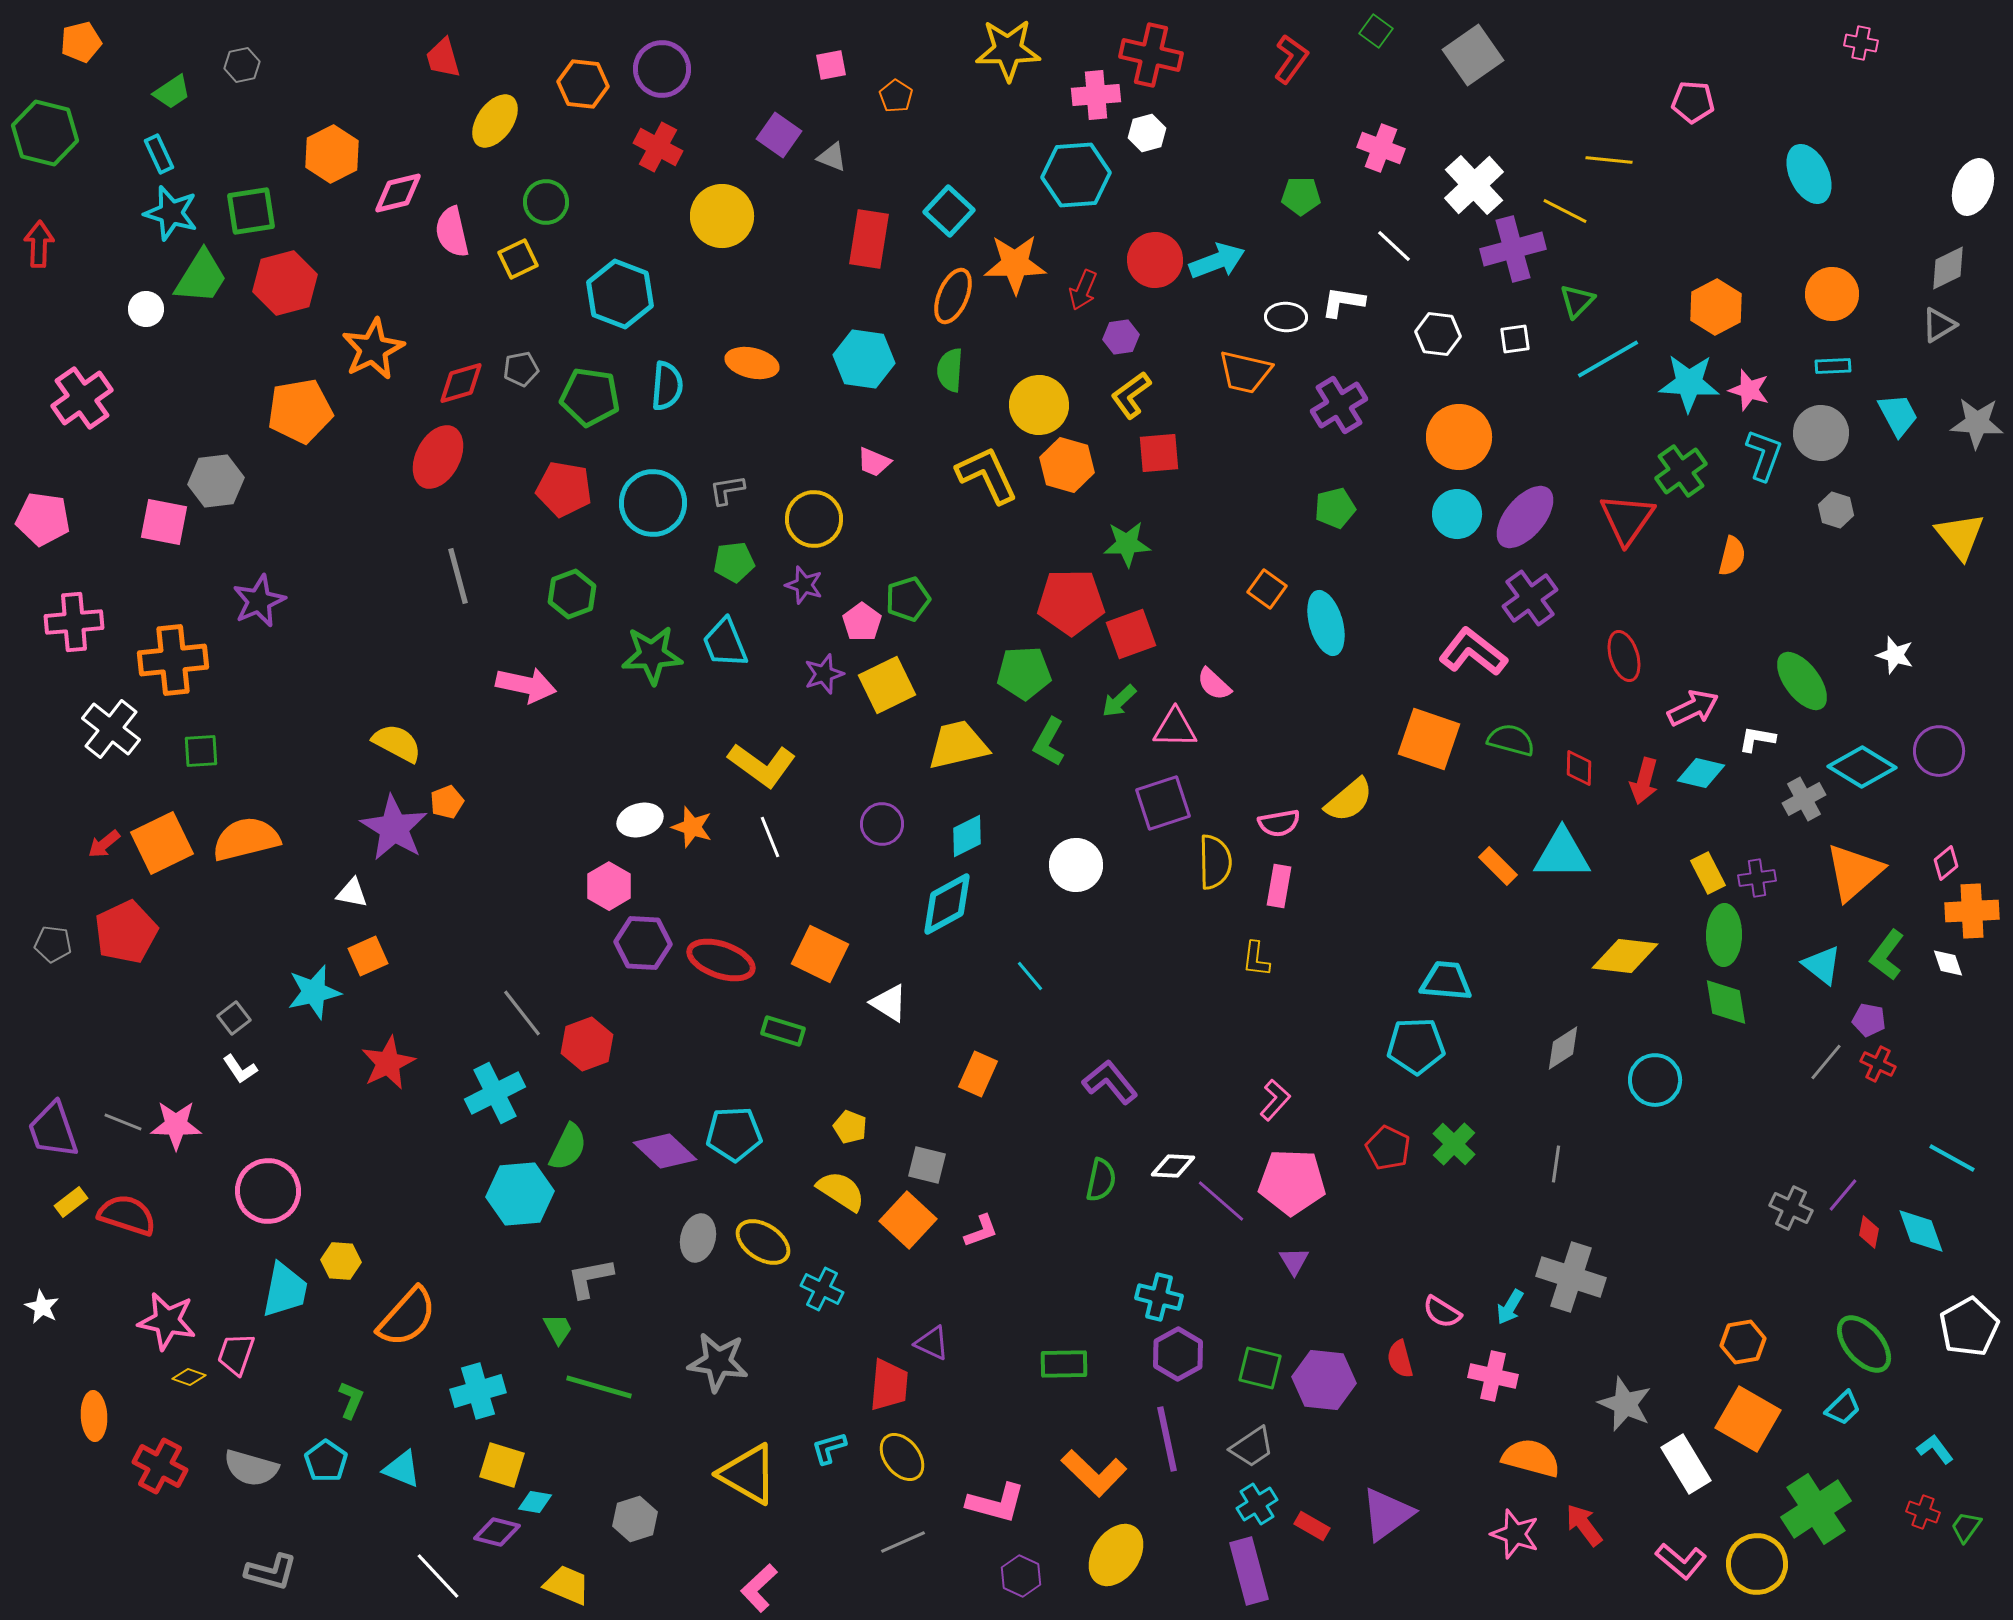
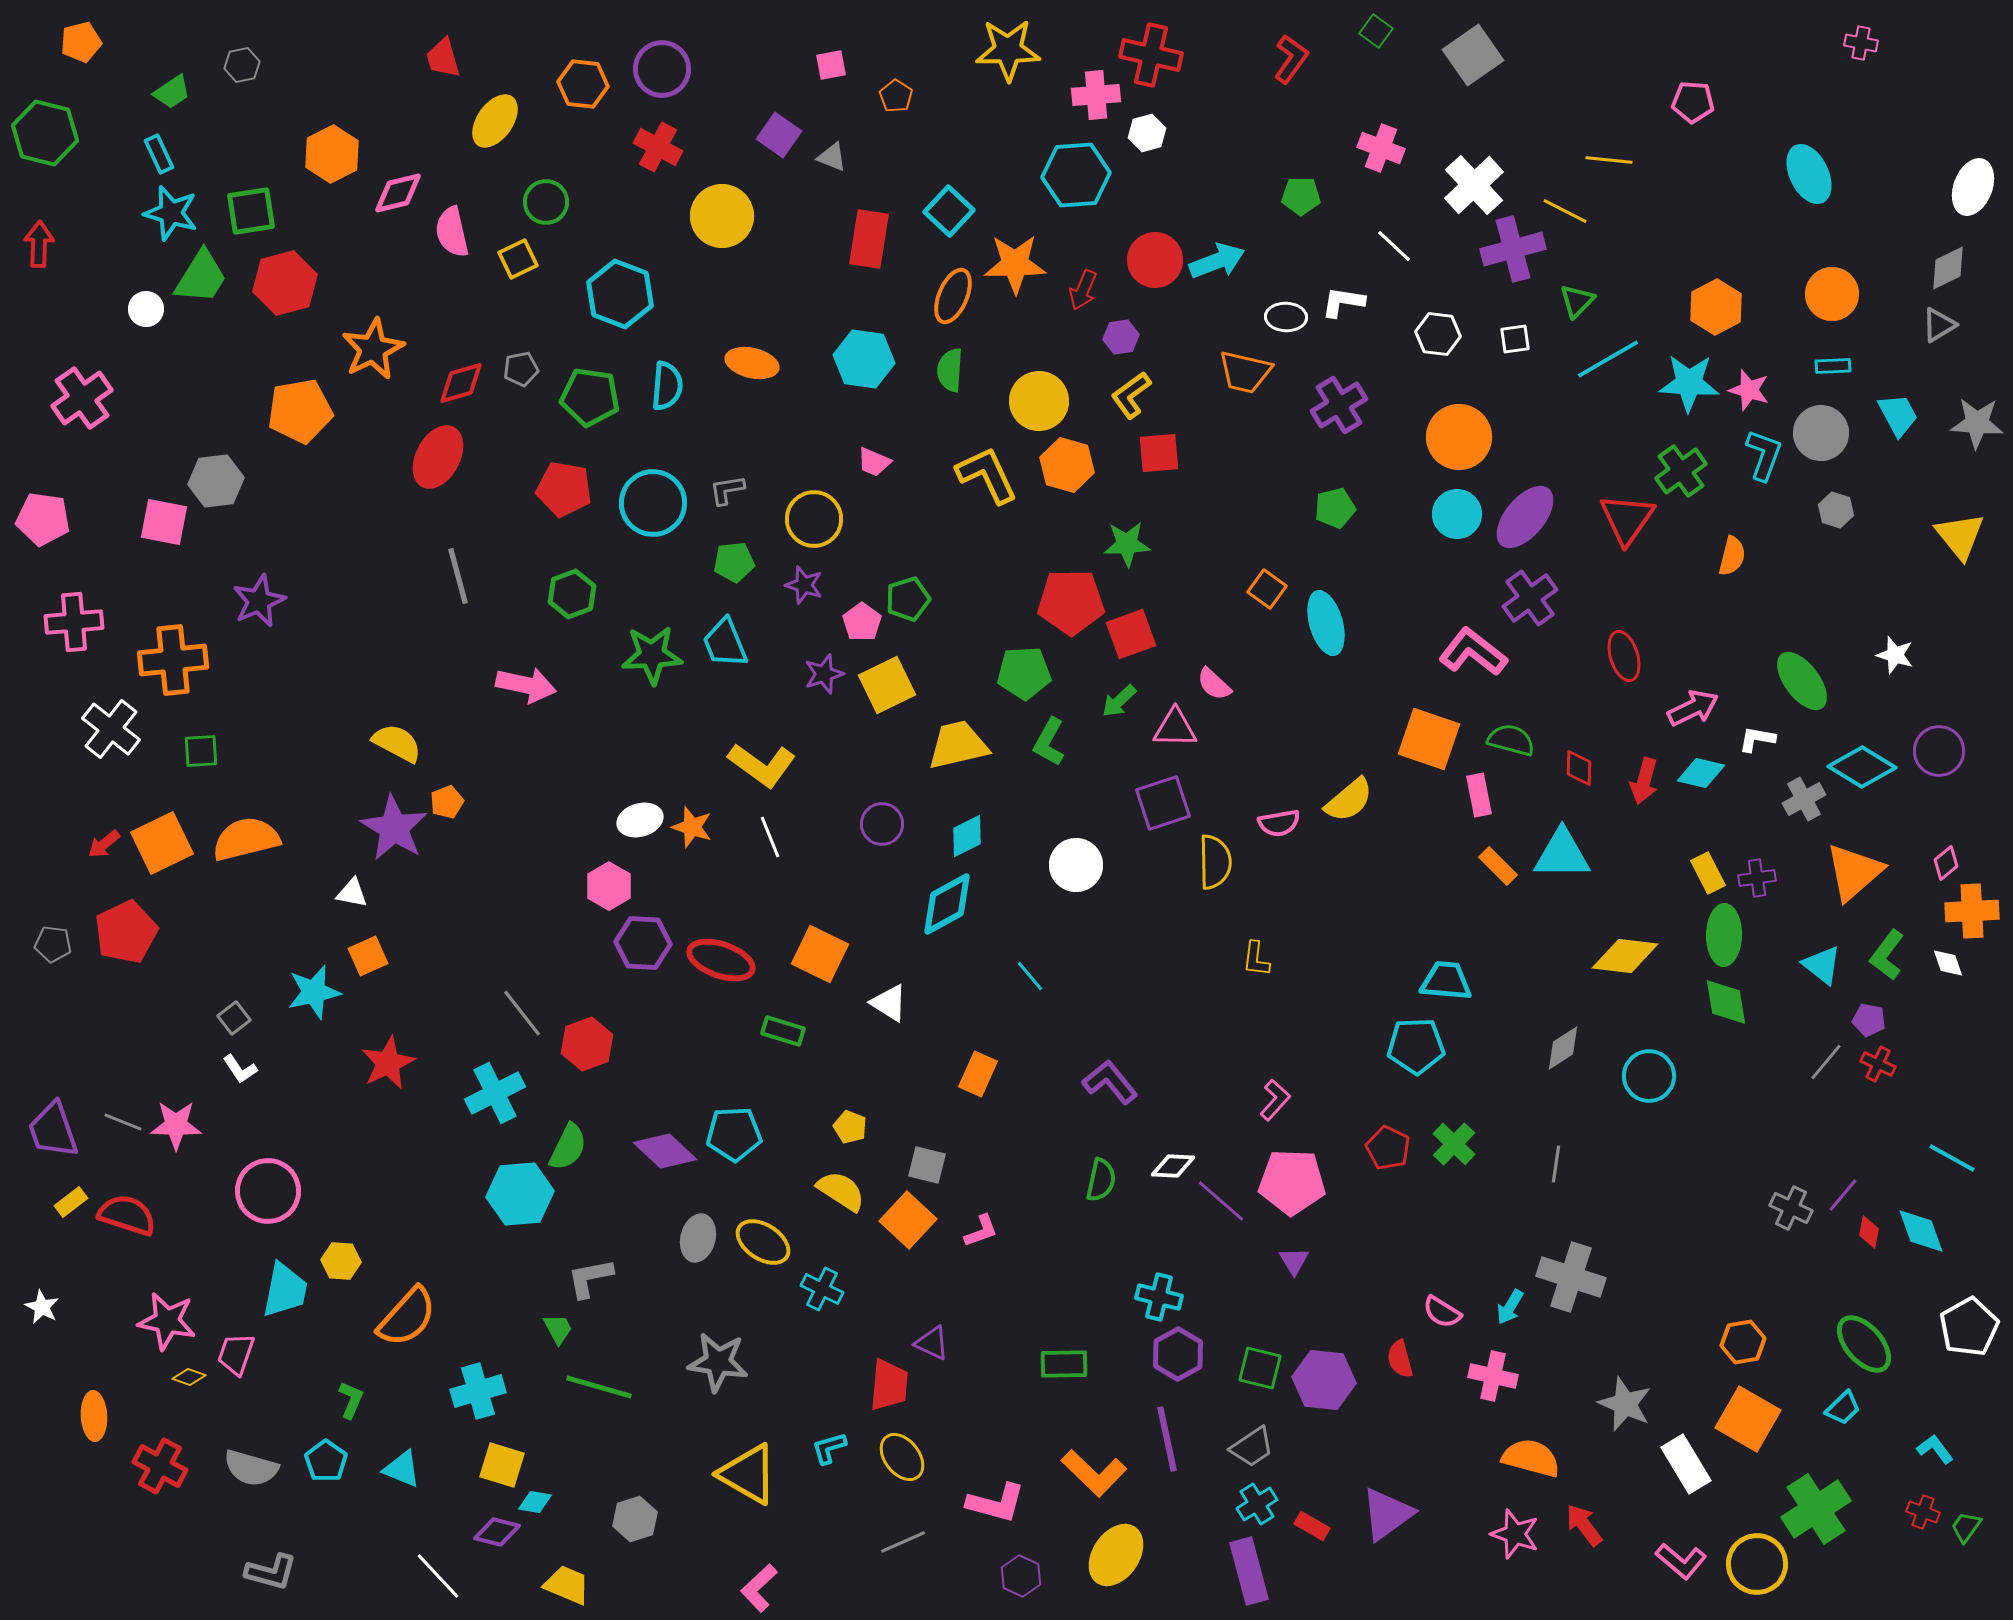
yellow circle at (1039, 405): moved 4 px up
pink rectangle at (1279, 886): moved 200 px right, 91 px up; rotated 21 degrees counterclockwise
cyan circle at (1655, 1080): moved 6 px left, 4 px up
